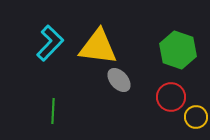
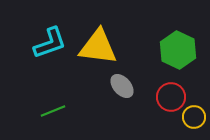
cyan L-shape: rotated 27 degrees clockwise
green hexagon: rotated 6 degrees clockwise
gray ellipse: moved 3 px right, 6 px down
green line: rotated 65 degrees clockwise
yellow circle: moved 2 px left
